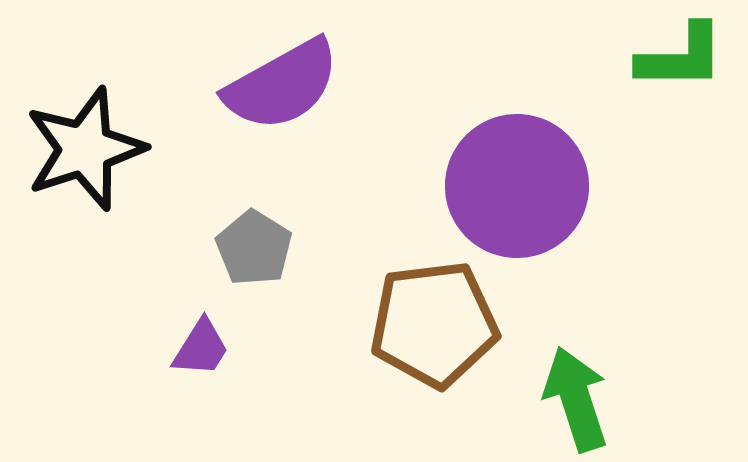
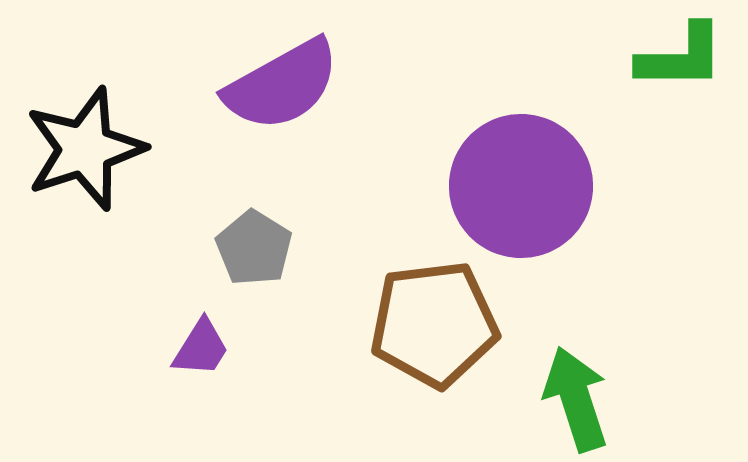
purple circle: moved 4 px right
